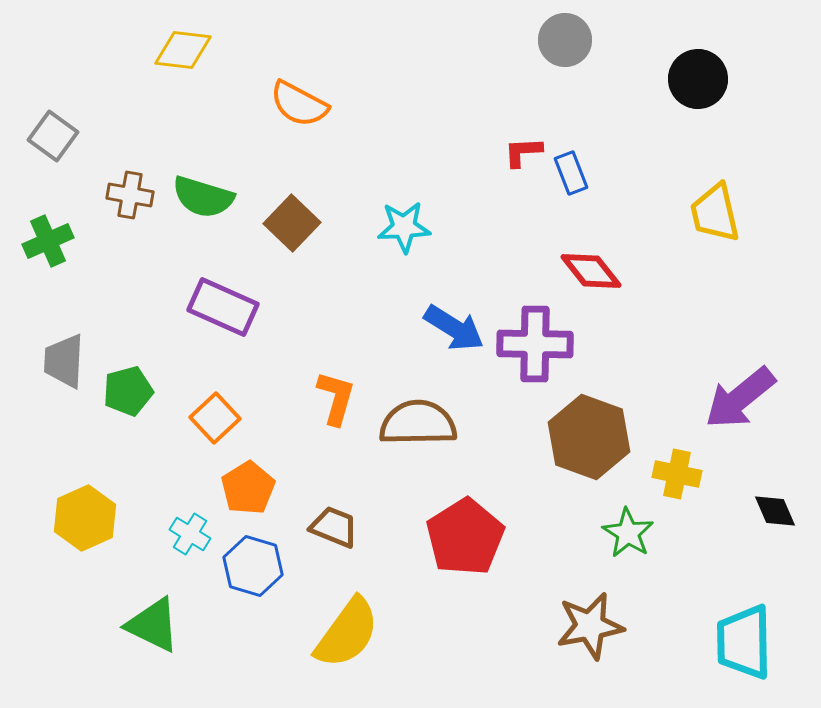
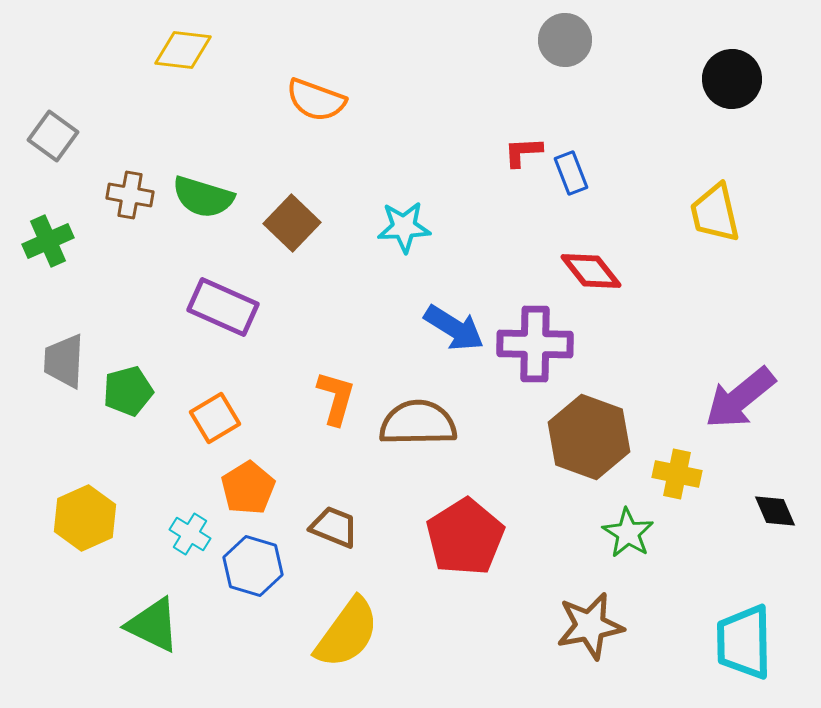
black circle: moved 34 px right
orange semicircle: moved 17 px right, 4 px up; rotated 8 degrees counterclockwise
orange square: rotated 12 degrees clockwise
